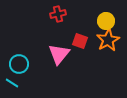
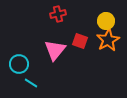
pink triangle: moved 4 px left, 4 px up
cyan line: moved 19 px right
